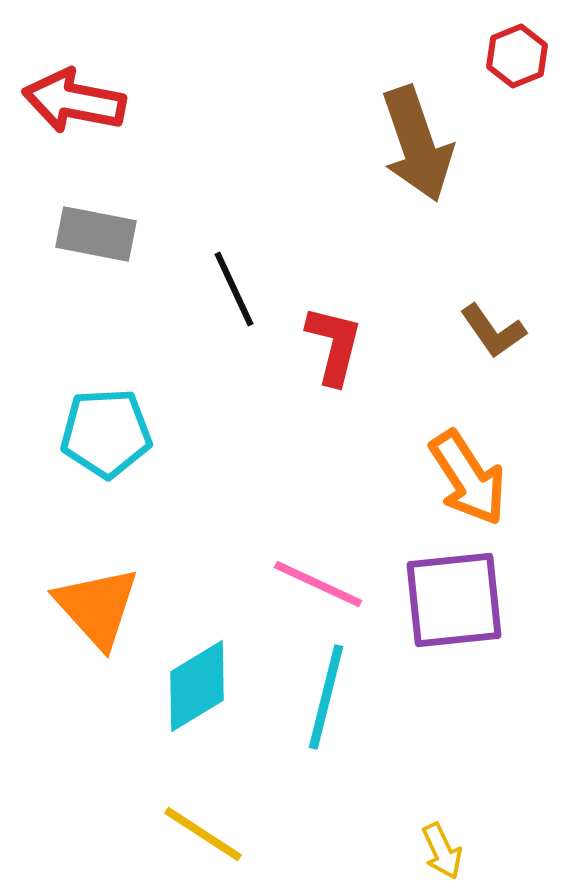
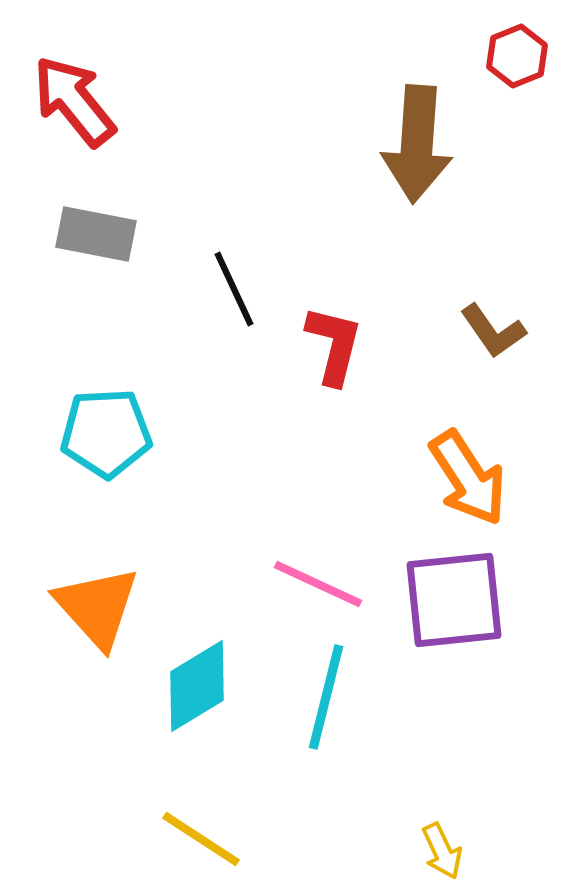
red arrow: rotated 40 degrees clockwise
brown arrow: rotated 23 degrees clockwise
yellow line: moved 2 px left, 5 px down
